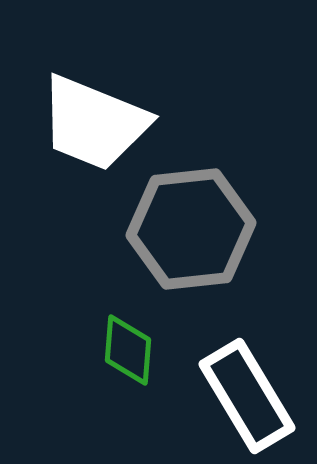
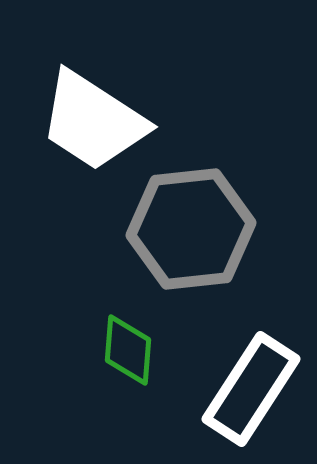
white trapezoid: moved 1 px left, 2 px up; rotated 11 degrees clockwise
white rectangle: moved 4 px right, 7 px up; rotated 64 degrees clockwise
